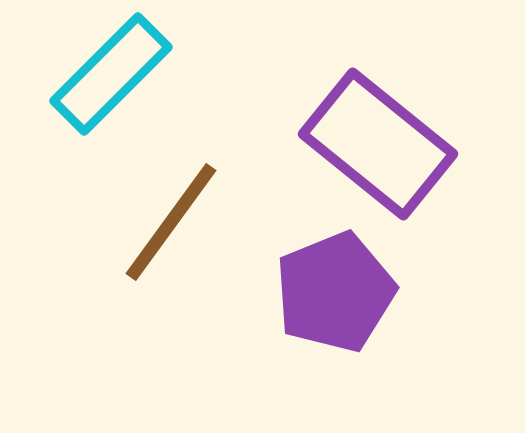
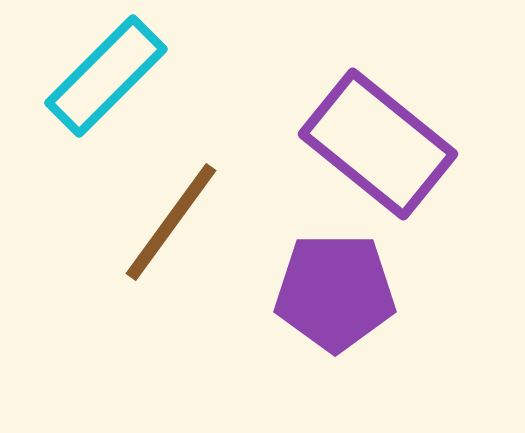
cyan rectangle: moved 5 px left, 2 px down
purple pentagon: rotated 22 degrees clockwise
